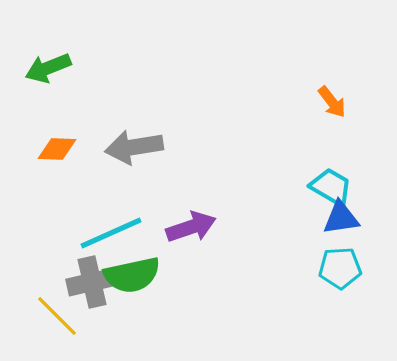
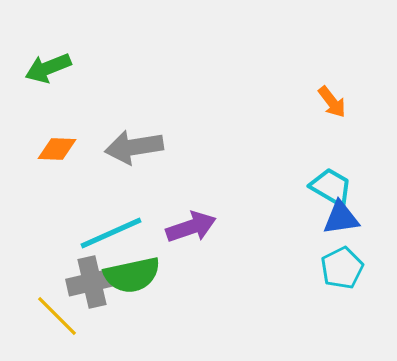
cyan pentagon: moved 2 px right; rotated 24 degrees counterclockwise
